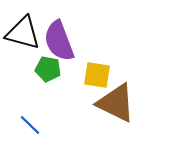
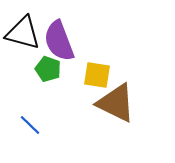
green pentagon: rotated 10 degrees clockwise
